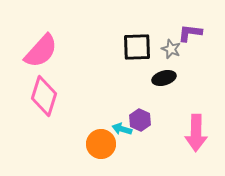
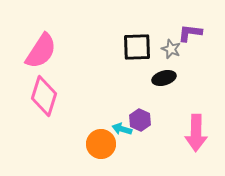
pink semicircle: rotated 9 degrees counterclockwise
